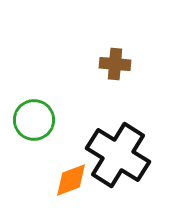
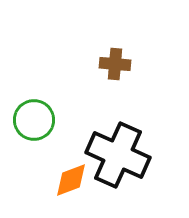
black cross: rotated 8 degrees counterclockwise
